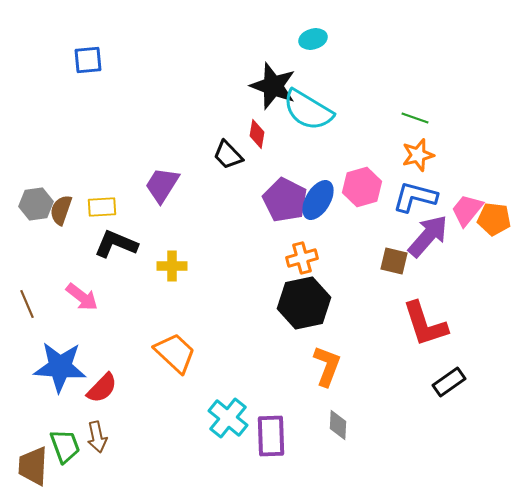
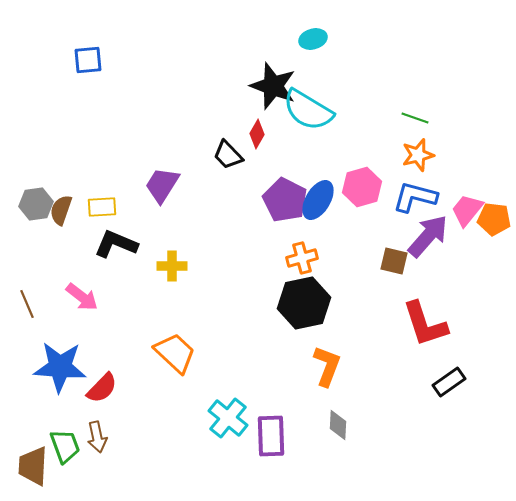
red diamond: rotated 20 degrees clockwise
